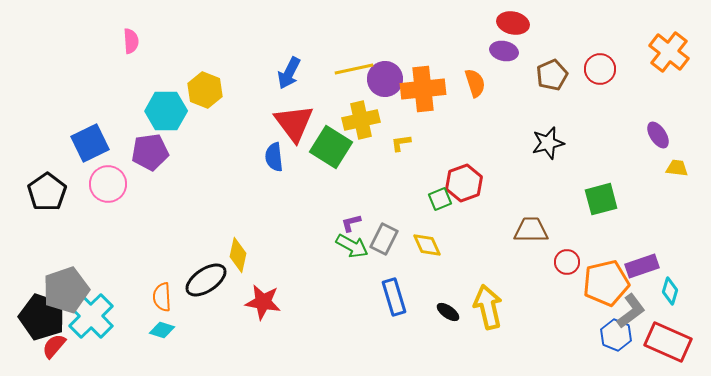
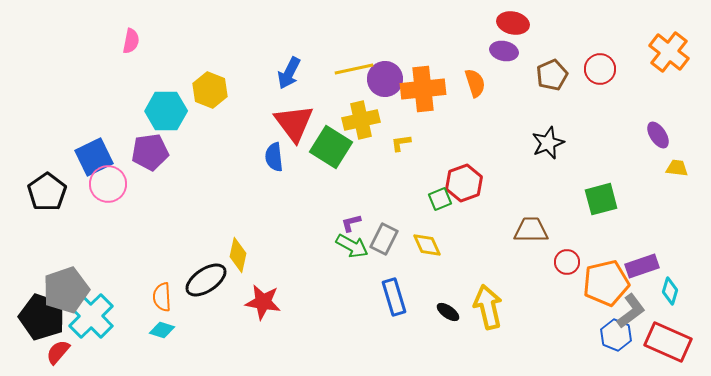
pink semicircle at (131, 41): rotated 15 degrees clockwise
yellow hexagon at (205, 90): moved 5 px right
blue square at (90, 143): moved 4 px right, 14 px down
black star at (548, 143): rotated 8 degrees counterclockwise
red semicircle at (54, 346): moved 4 px right, 6 px down
